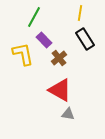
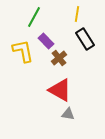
yellow line: moved 3 px left, 1 px down
purple rectangle: moved 2 px right, 1 px down
yellow L-shape: moved 3 px up
